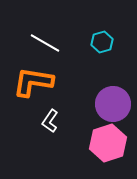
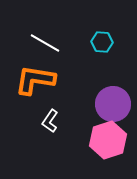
cyan hexagon: rotated 20 degrees clockwise
orange L-shape: moved 2 px right, 2 px up
pink hexagon: moved 3 px up
